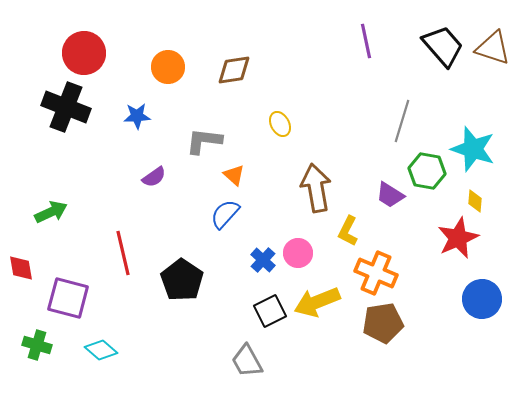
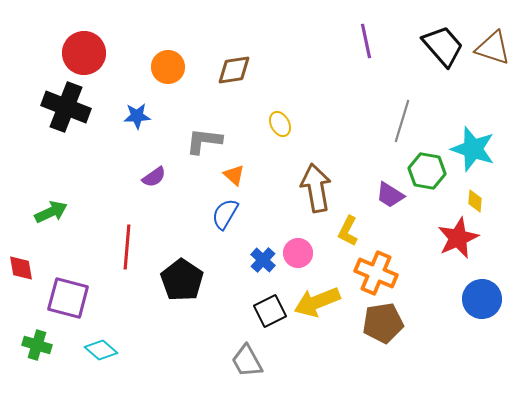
blue semicircle: rotated 12 degrees counterclockwise
red line: moved 4 px right, 6 px up; rotated 18 degrees clockwise
